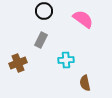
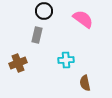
gray rectangle: moved 4 px left, 5 px up; rotated 14 degrees counterclockwise
